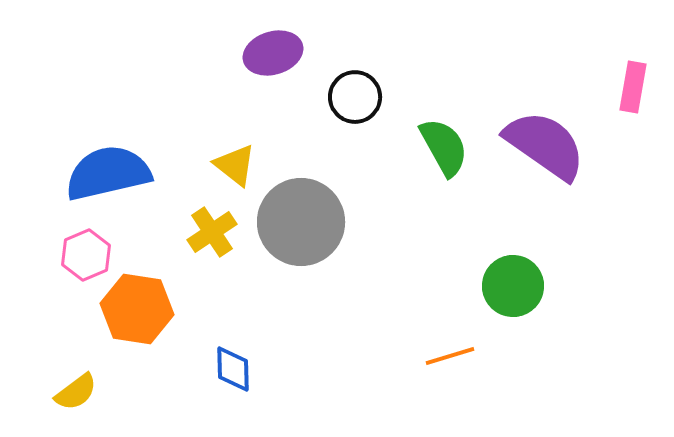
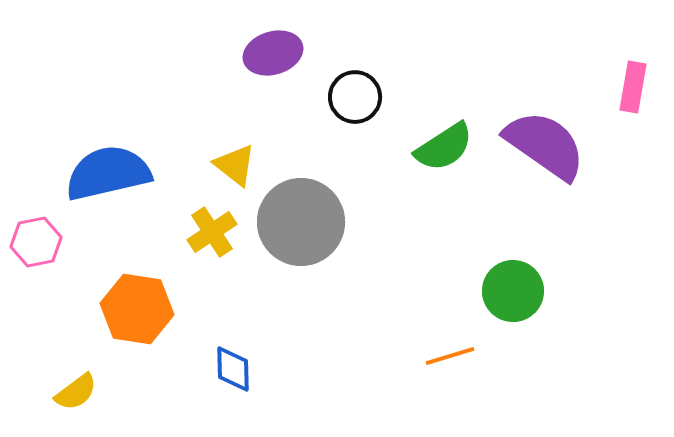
green semicircle: rotated 86 degrees clockwise
pink hexagon: moved 50 px left, 13 px up; rotated 12 degrees clockwise
green circle: moved 5 px down
